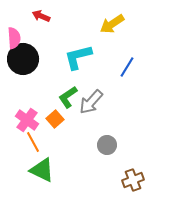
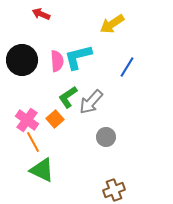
red arrow: moved 2 px up
pink semicircle: moved 43 px right, 23 px down
black circle: moved 1 px left, 1 px down
gray circle: moved 1 px left, 8 px up
brown cross: moved 19 px left, 10 px down
